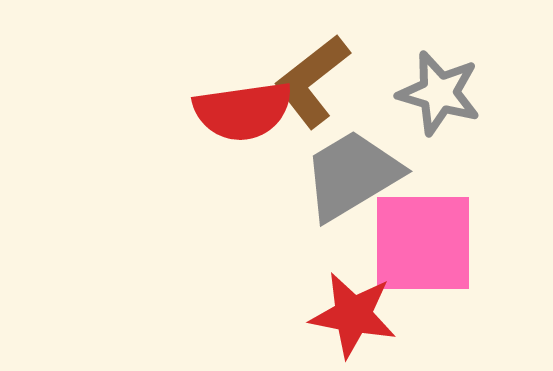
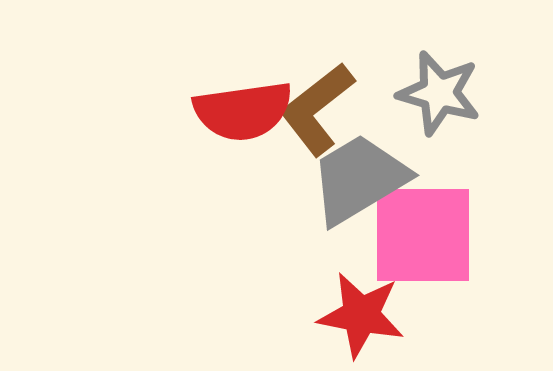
brown L-shape: moved 5 px right, 28 px down
gray trapezoid: moved 7 px right, 4 px down
pink square: moved 8 px up
red star: moved 8 px right
